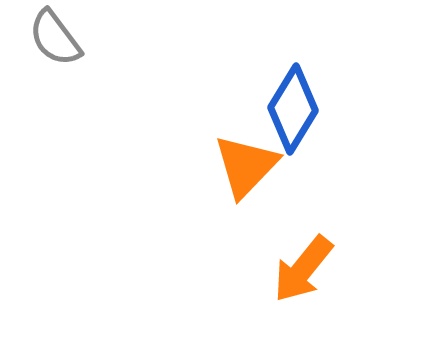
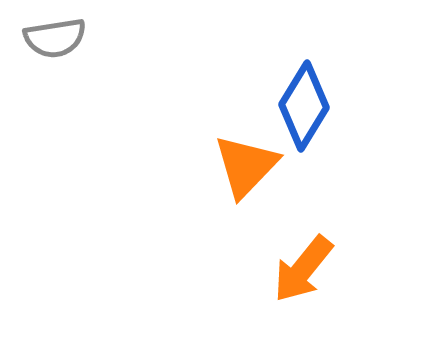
gray semicircle: rotated 62 degrees counterclockwise
blue diamond: moved 11 px right, 3 px up
